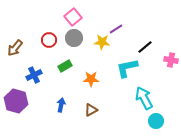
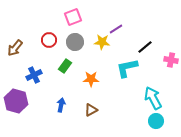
pink square: rotated 18 degrees clockwise
gray circle: moved 1 px right, 4 px down
green rectangle: rotated 24 degrees counterclockwise
cyan arrow: moved 9 px right
